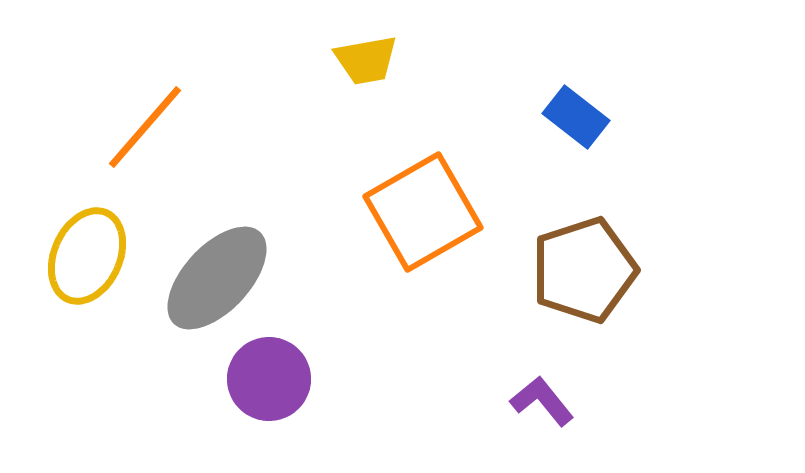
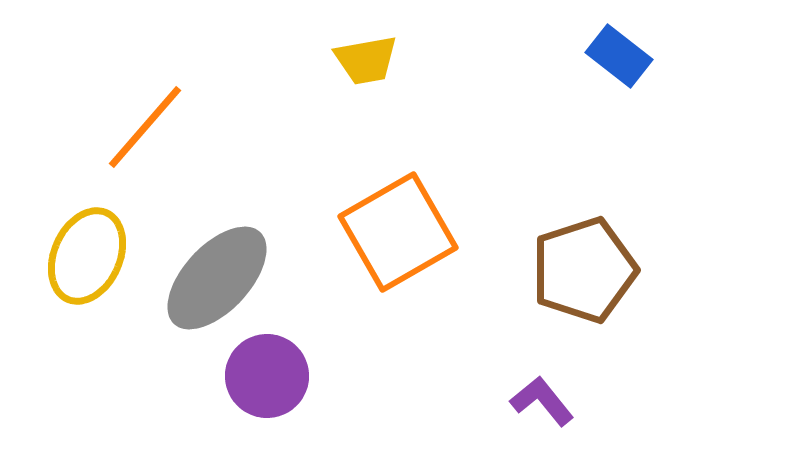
blue rectangle: moved 43 px right, 61 px up
orange square: moved 25 px left, 20 px down
purple circle: moved 2 px left, 3 px up
